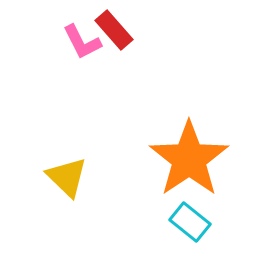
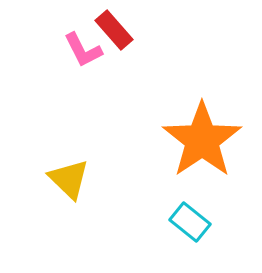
pink L-shape: moved 1 px right, 8 px down
orange star: moved 13 px right, 19 px up
yellow triangle: moved 2 px right, 2 px down
